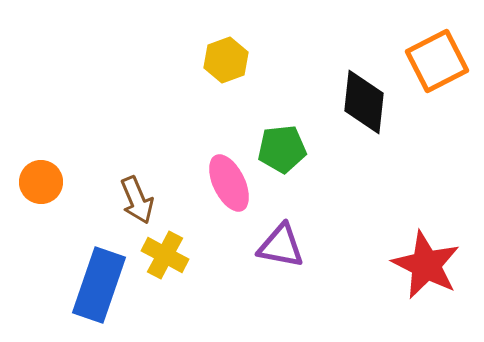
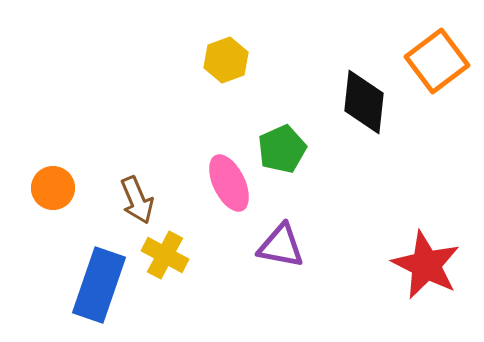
orange square: rotated 10 degrees counterclockwise
green pentagon: rotated 18 degrees counterclockwise
orange circle: moved 12 px right, 6 px down
